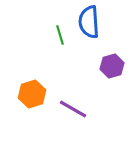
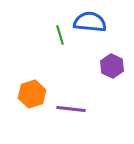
blue semicircle: moved 1 px right; rotated 100 degrees clockwise
purple hexagon: rotated 20 degrees counterclockwise
purple line: moved 2 px left; rotated 24 degrees counterclockwise
